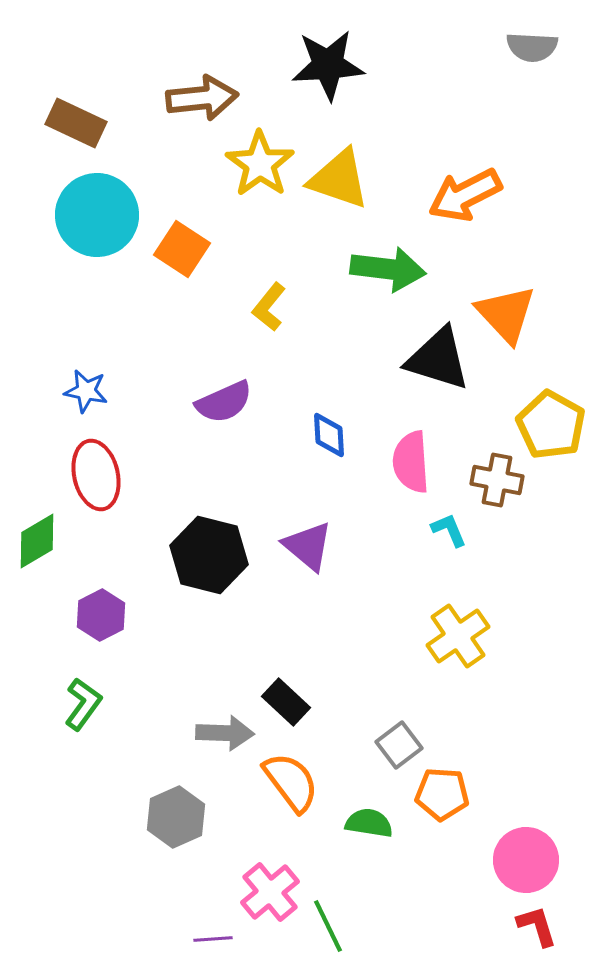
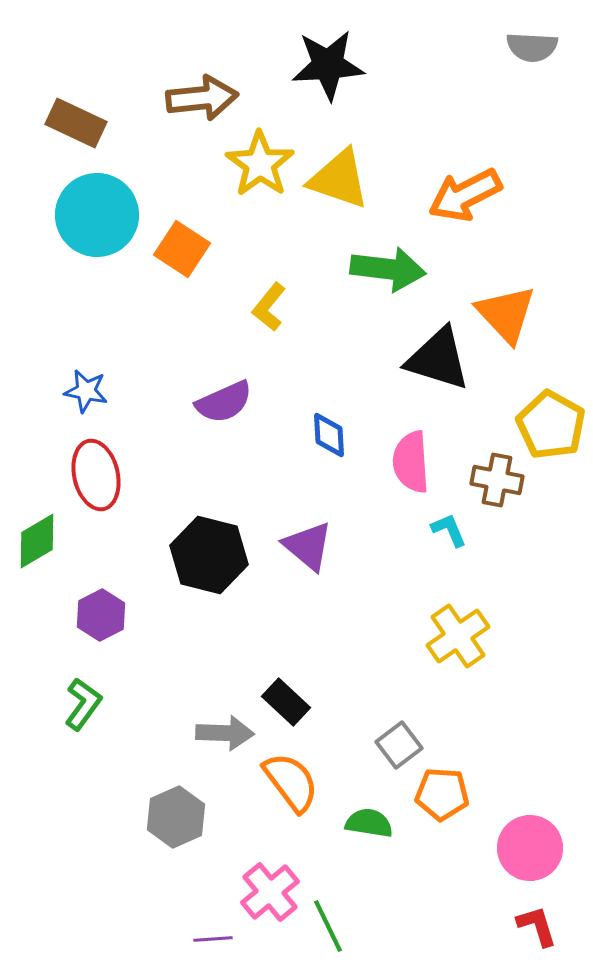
pink circle: moved 4 px right, 12 px up
